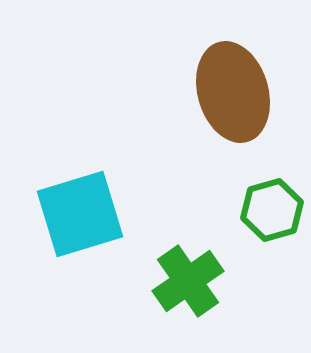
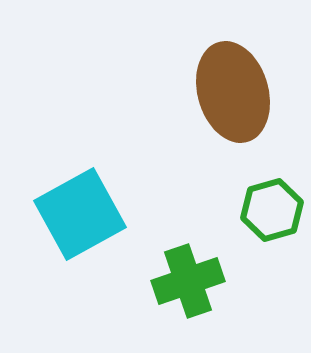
cyan square: rotated 12 degrees counterclockwise
green cross: rotated 16 degrees clockwise
